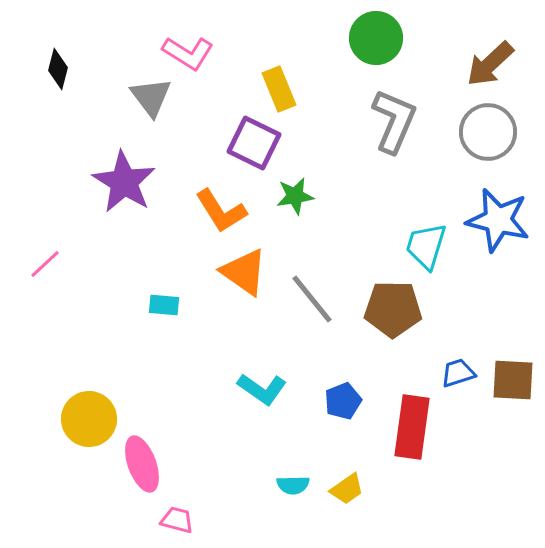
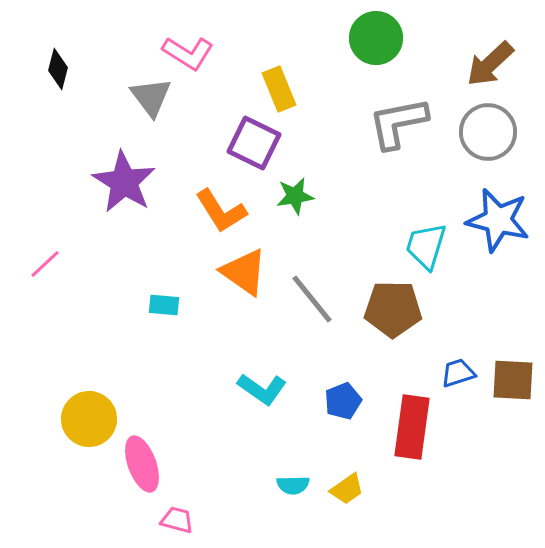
gray L-shape: moved 4 px right, 2 px down; rotated 124 degrees counterclockwise
